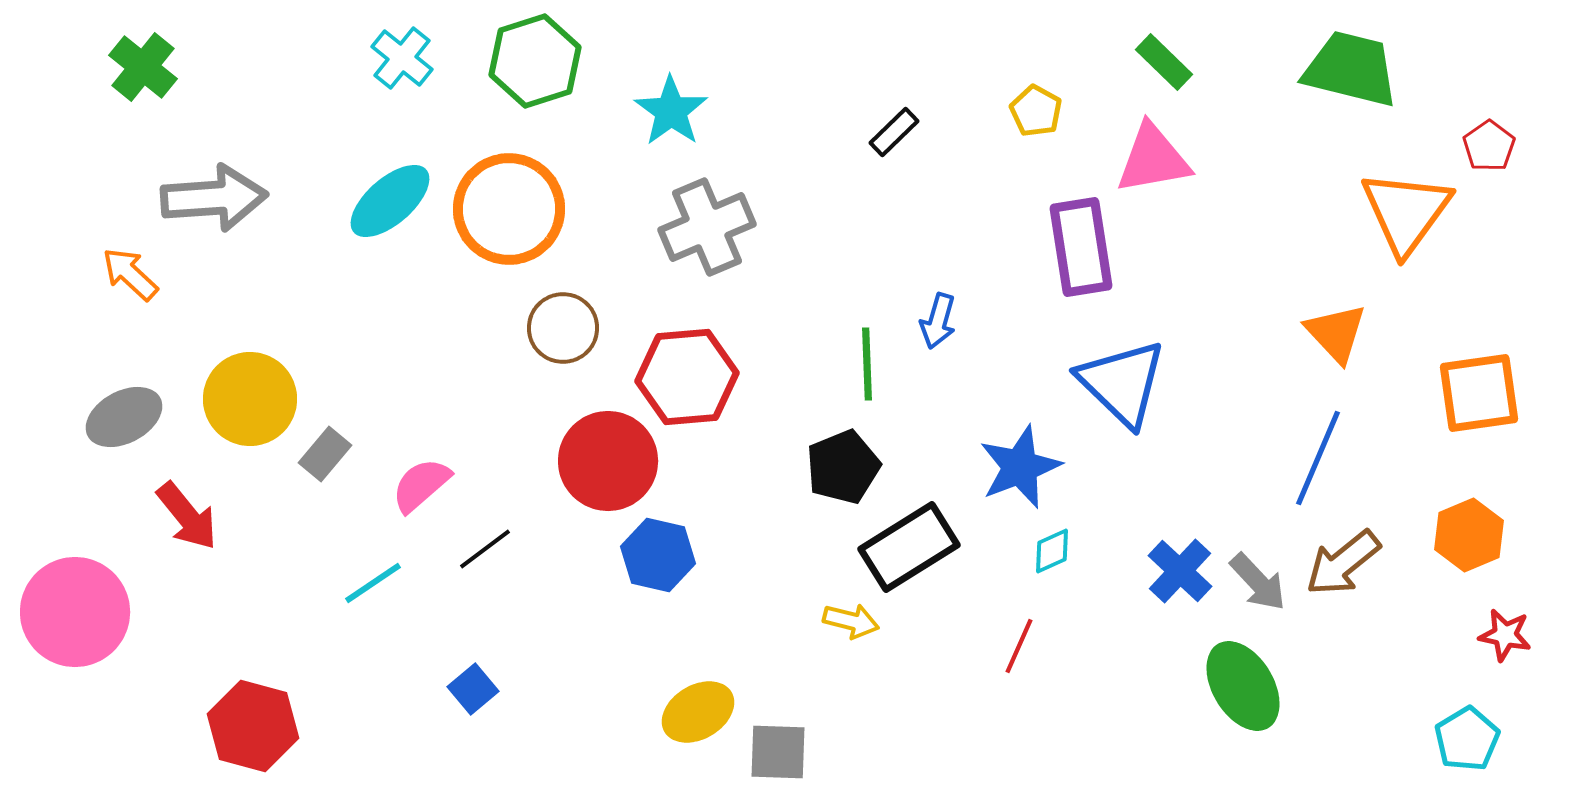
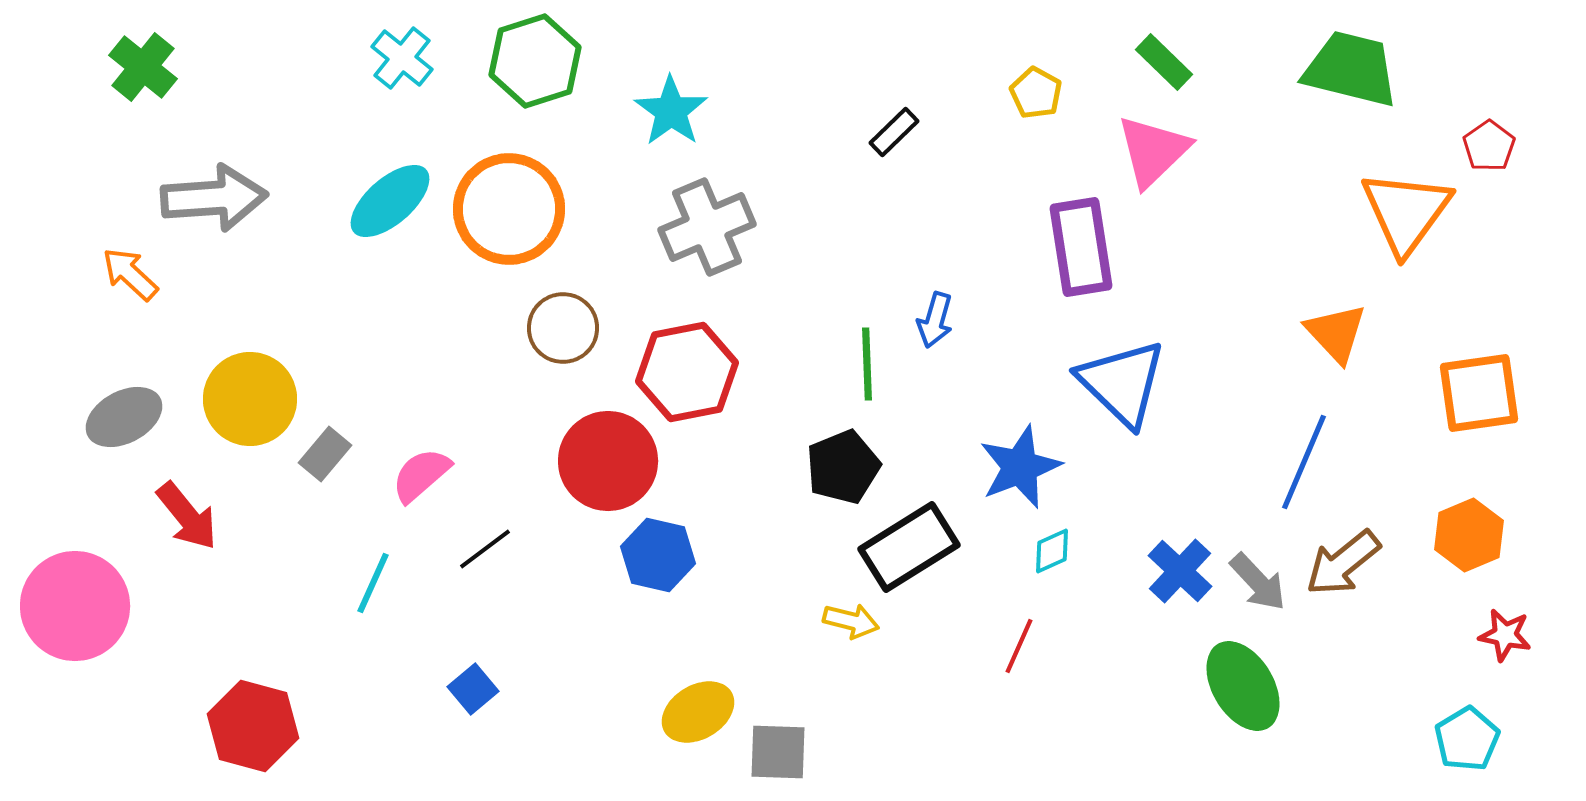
yellow pentagon at (1036, 111): moved 18 px up
pink triangle at (1153, 159): moved 8 px up; rotated 34 degrees counterclockwise
blue arrow at (938, 321): moved 3 px left, 1 px up
red hexagon at (687, 377): moved 5 px up; rotated 6 degrees counterclockwise
blue line at (1318, 458): moved 14 px left, 4 px down
pink semicircle at (421, 485): moved 10 px up
cyan line at (373, 583): rotated 32 degrees counterclockwise
pink circle at (75, 612): moved 6 px up
